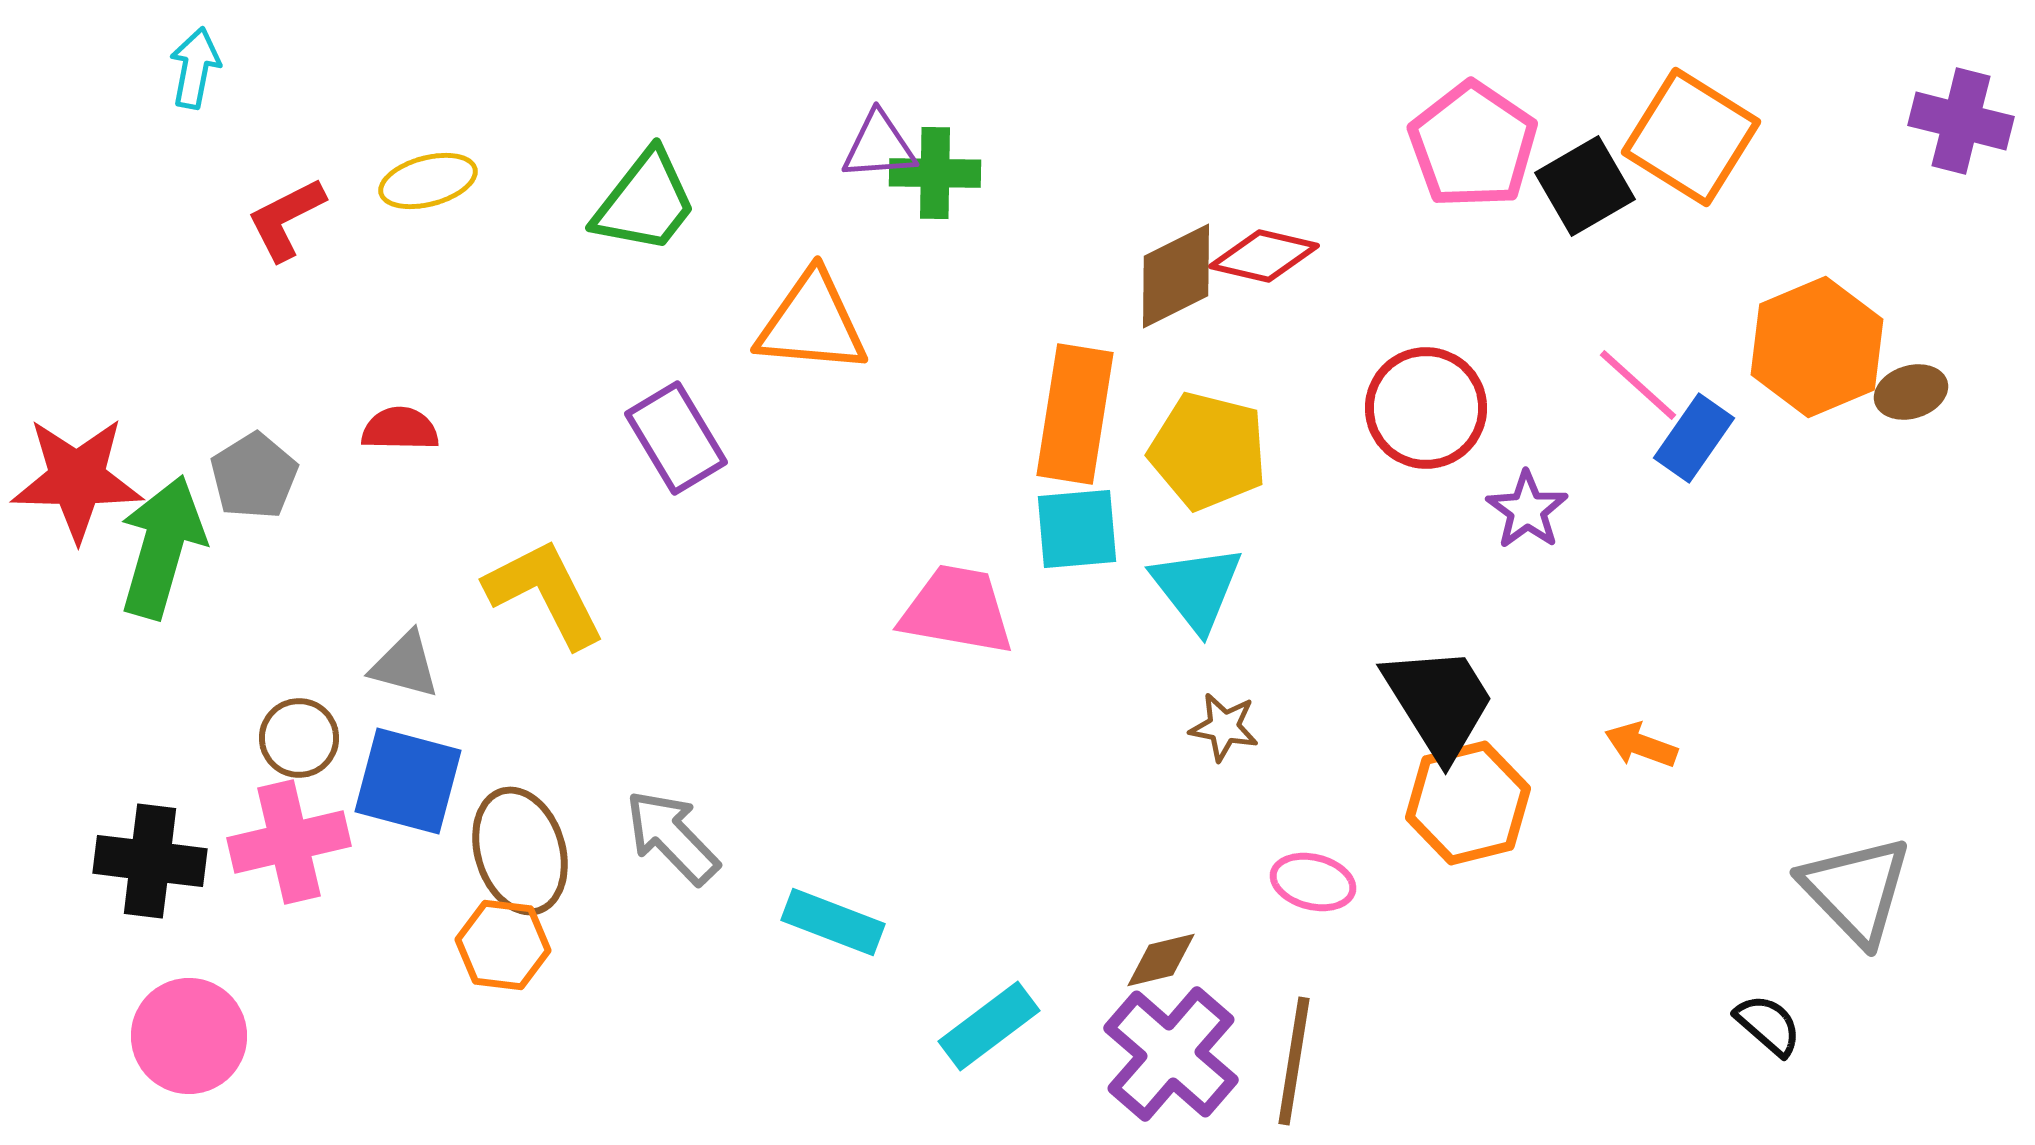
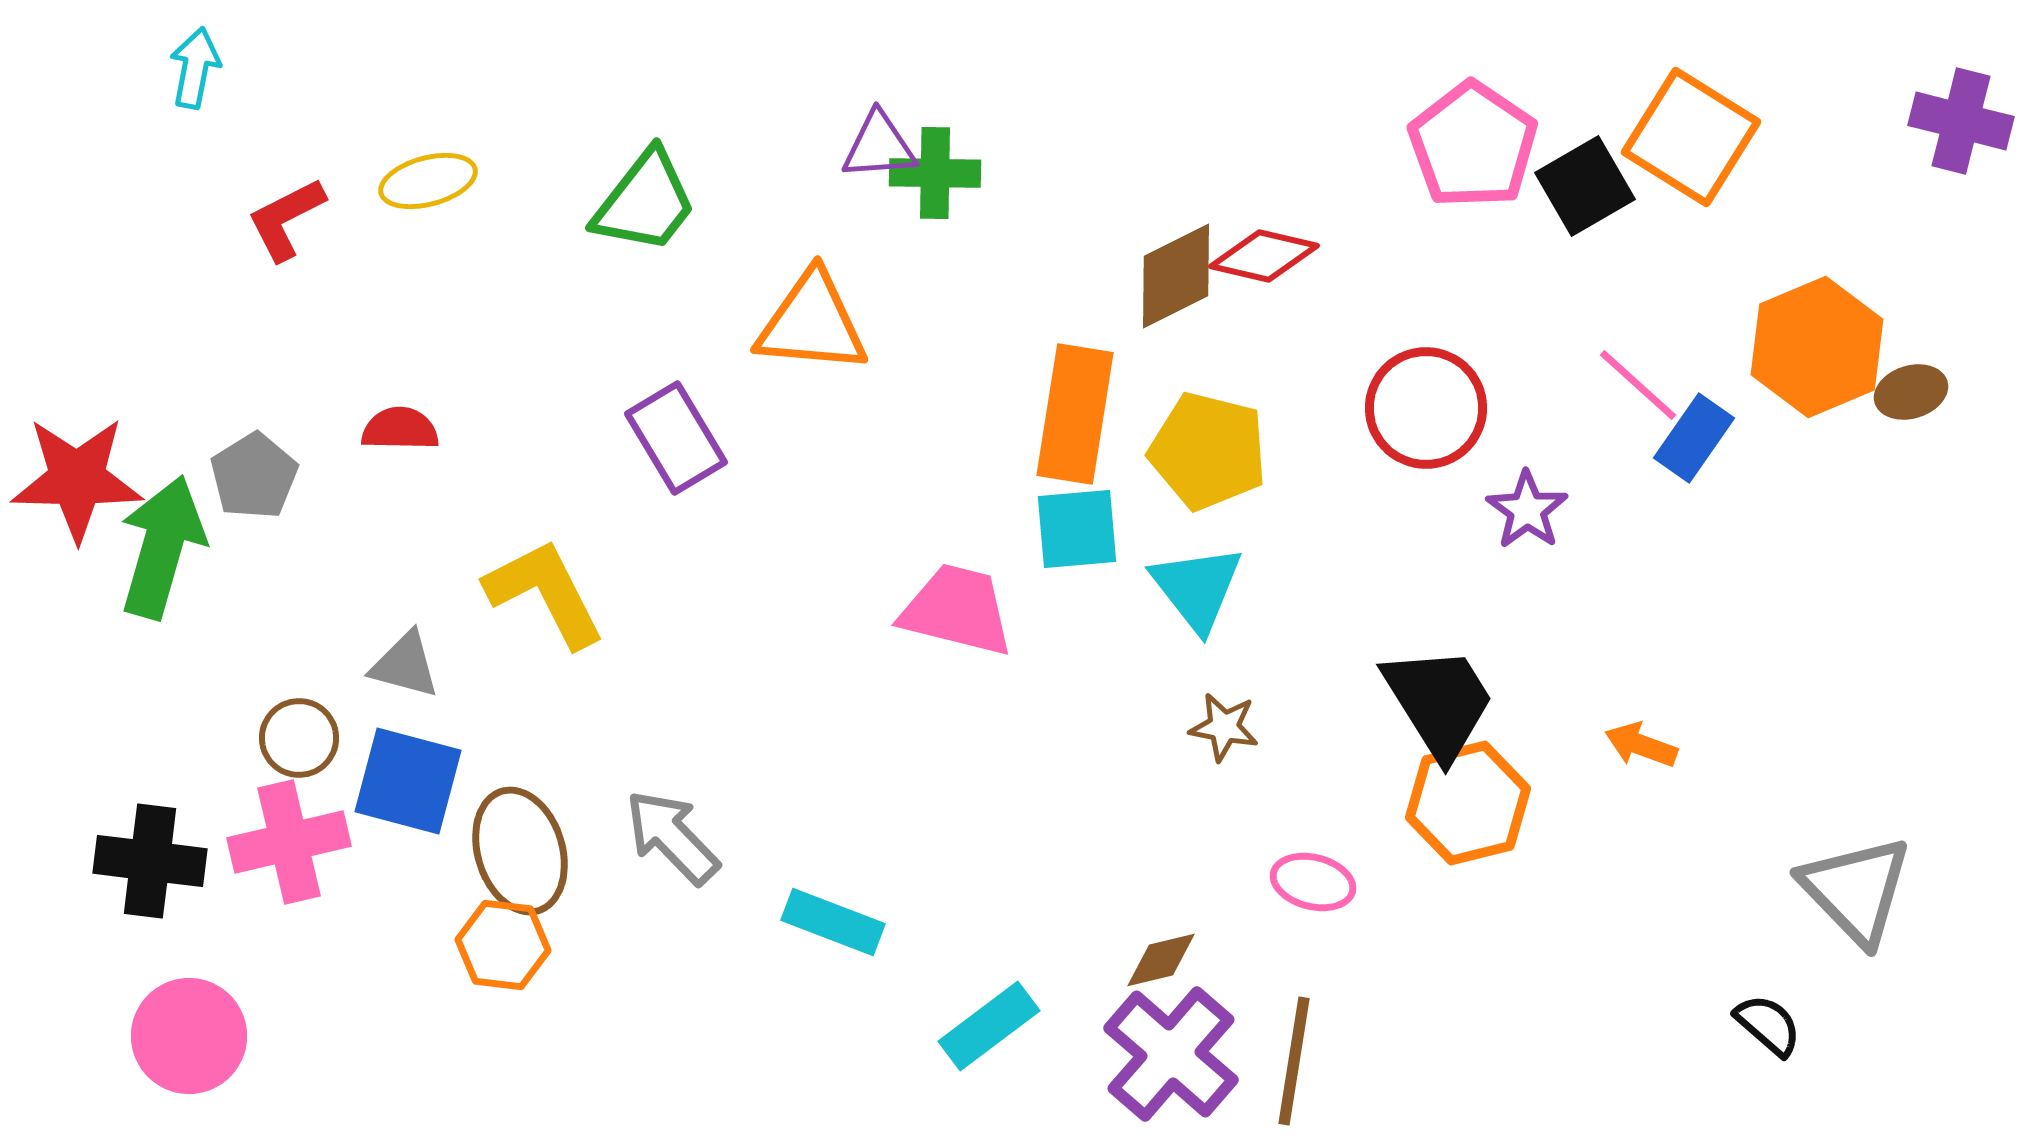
pink trapezoid at (957, 610): rotated 4 degrees clockwise
